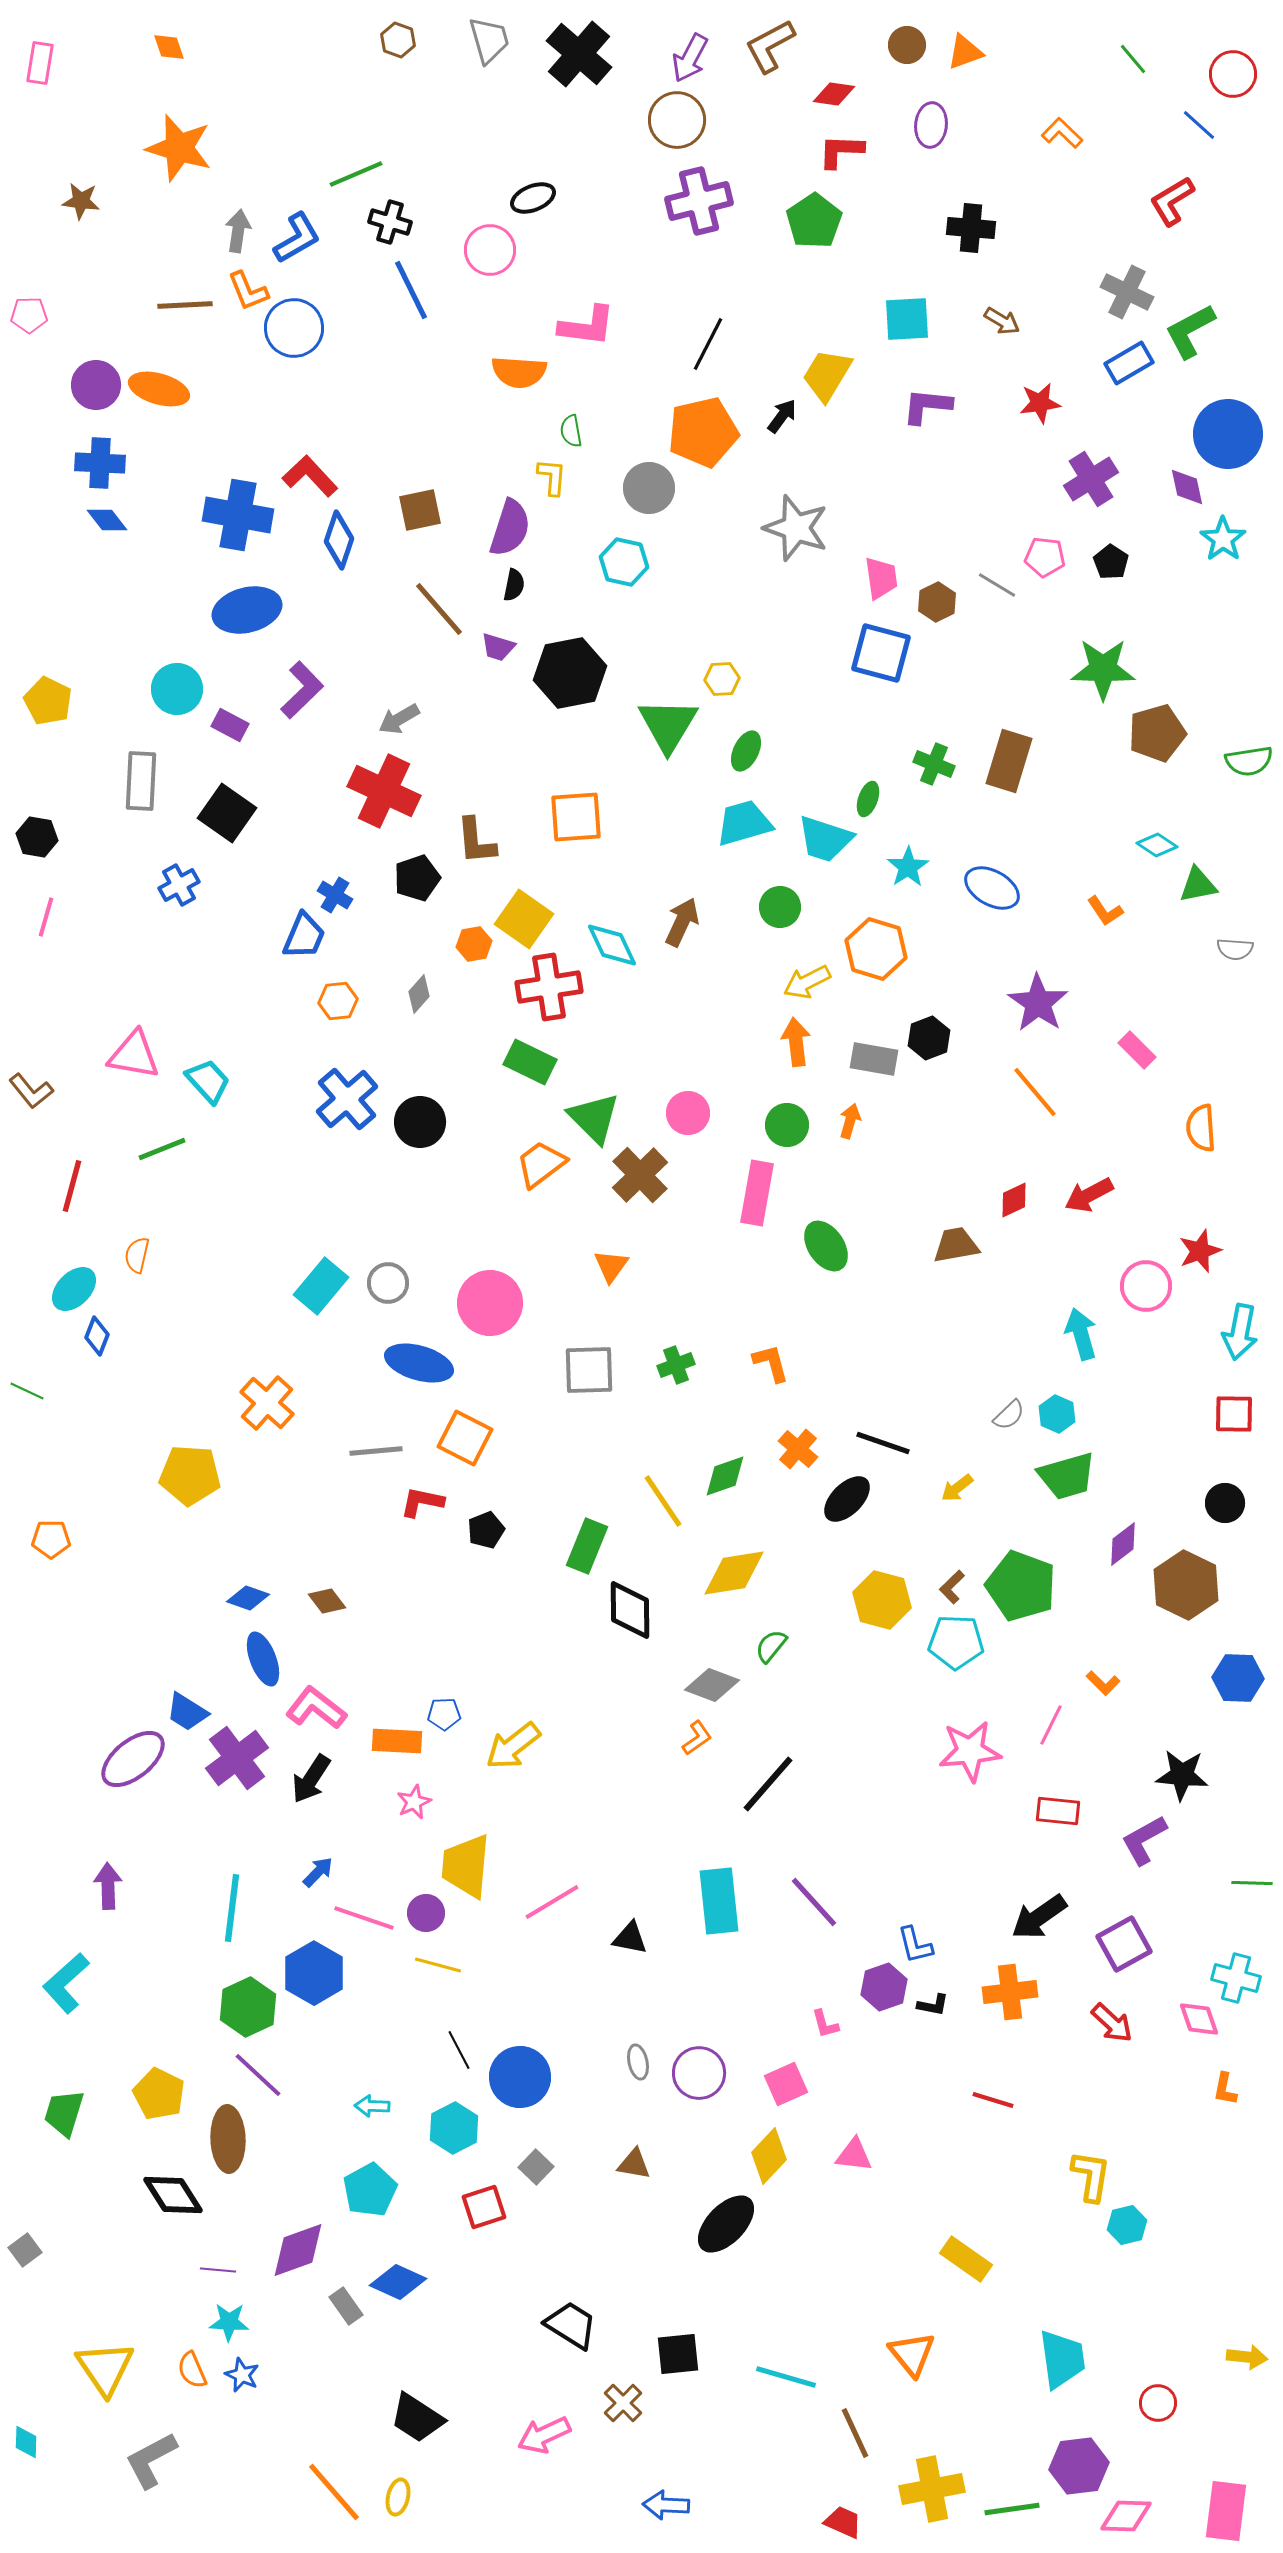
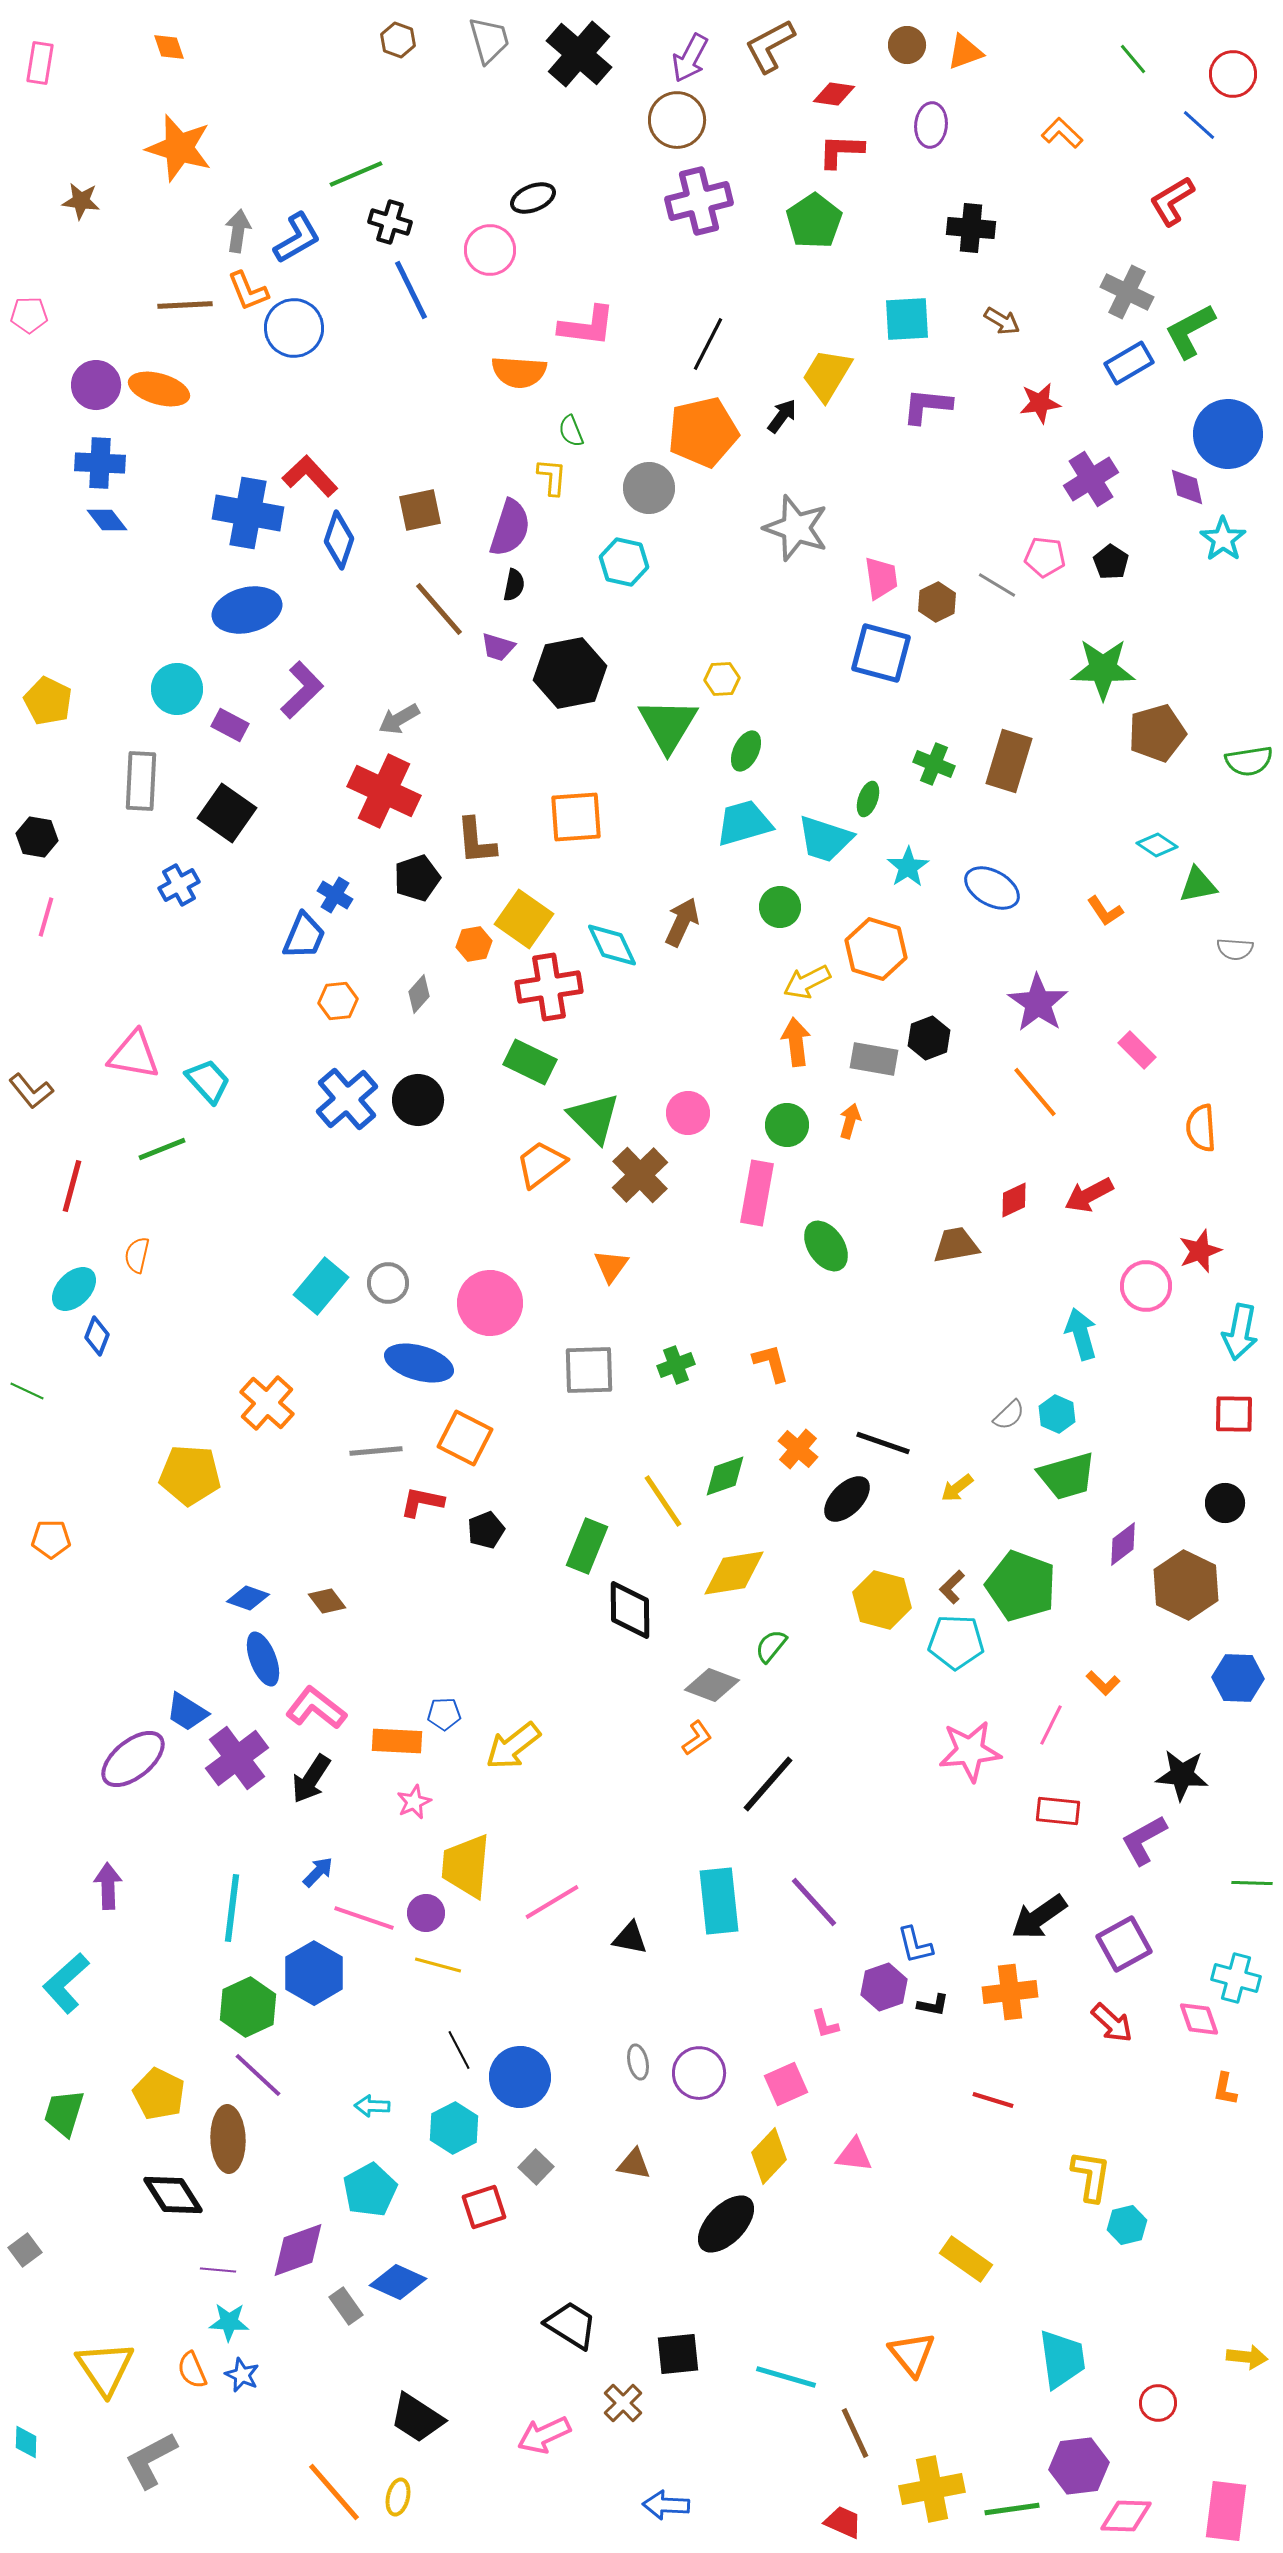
green semicircle at (571, 431): rotated 12 degrees counterclockwise
blue cross at (238, 515): moved 10 px right, 2 px up
black circle at (420, 1122): moved 2 px left, 22 px up
